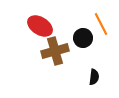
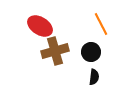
black circle: moved 8 px right, 14 px down
